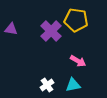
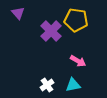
purple triangle: moved 7 px right, 16 px up; rotated 40 degrees clockwise
